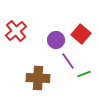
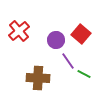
red cross: moved 3 px right
green line: rotated 48 degrees clockwise
